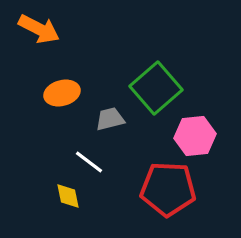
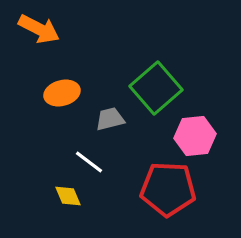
yellow diamond: rotated 12 degrees counterclockwise
